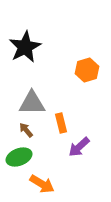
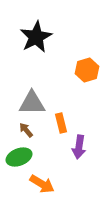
black star: moved 11 px right, 10 px up
purple arrow: rotated 40 degrees counterclockwise
